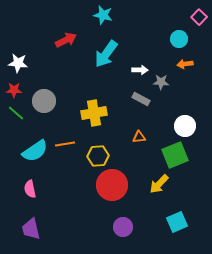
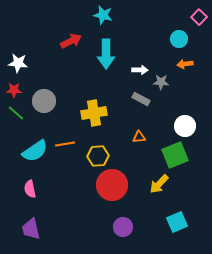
red arrow: moved 5 px right, 1 px down
cyan arrow: rotated 36 degrees counterclockwise
